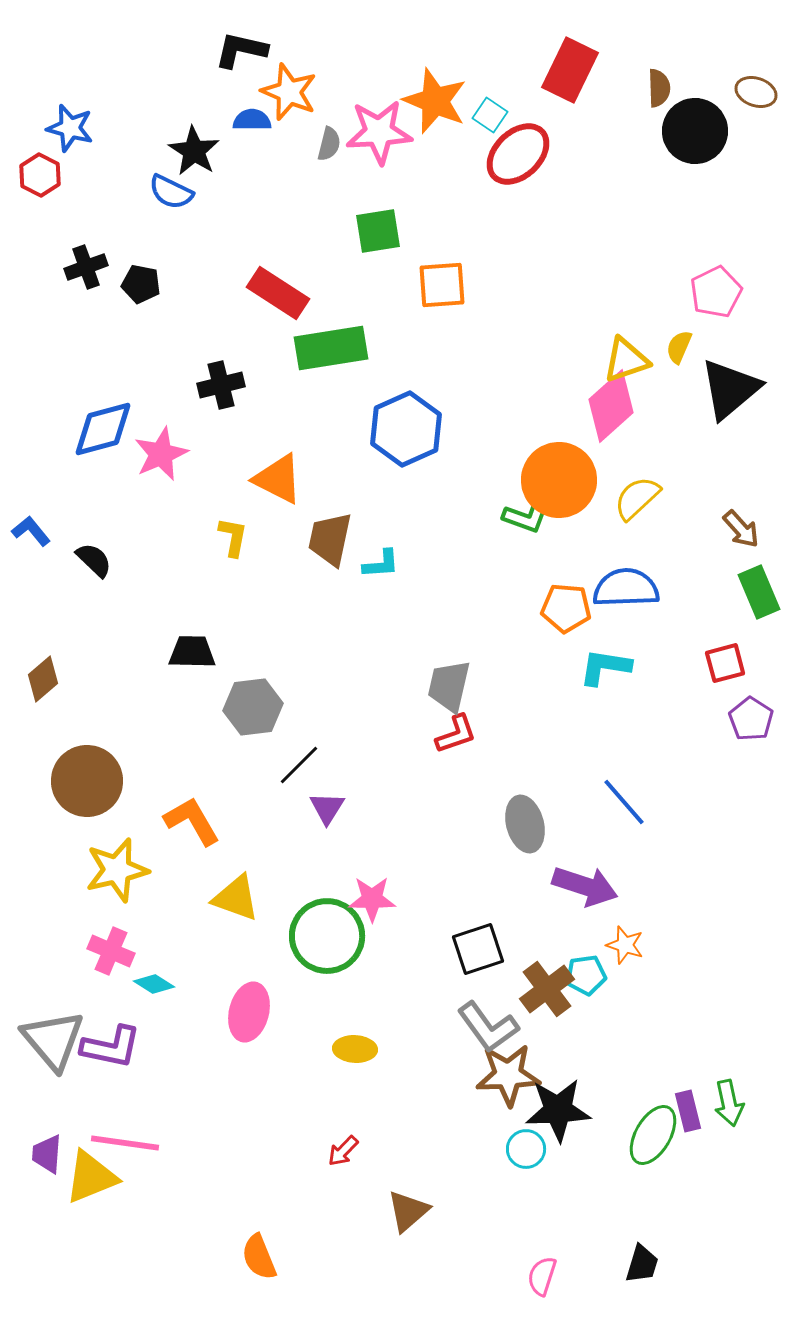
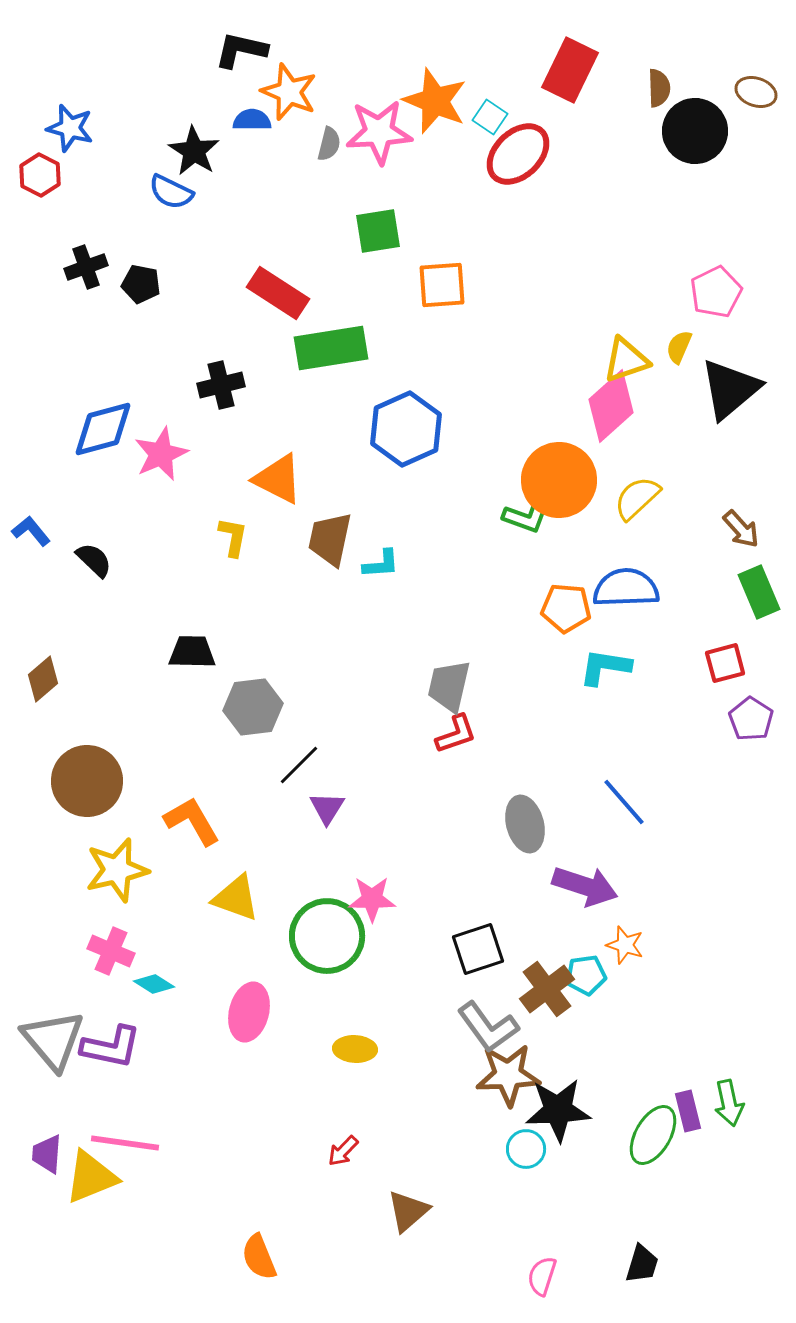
cyan square at (490, 115): moved 2 px down
